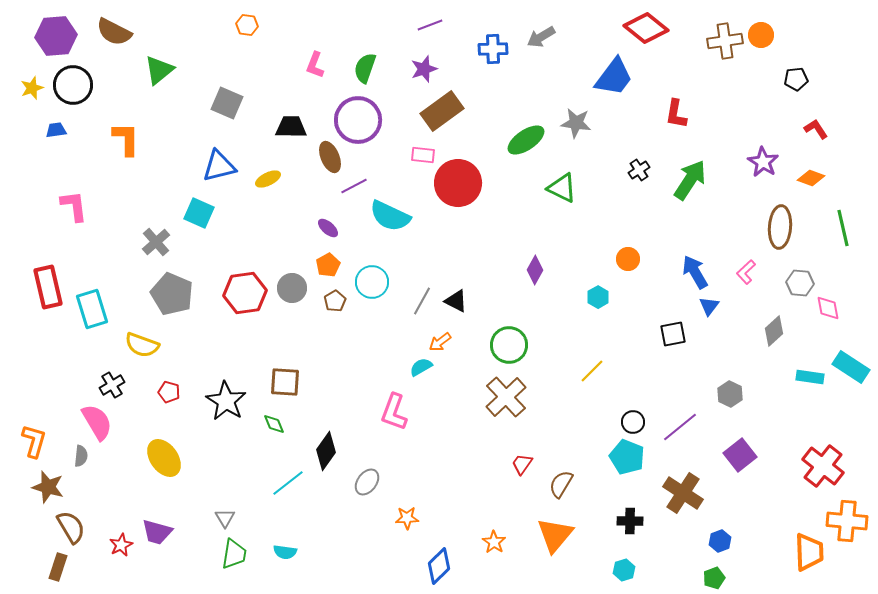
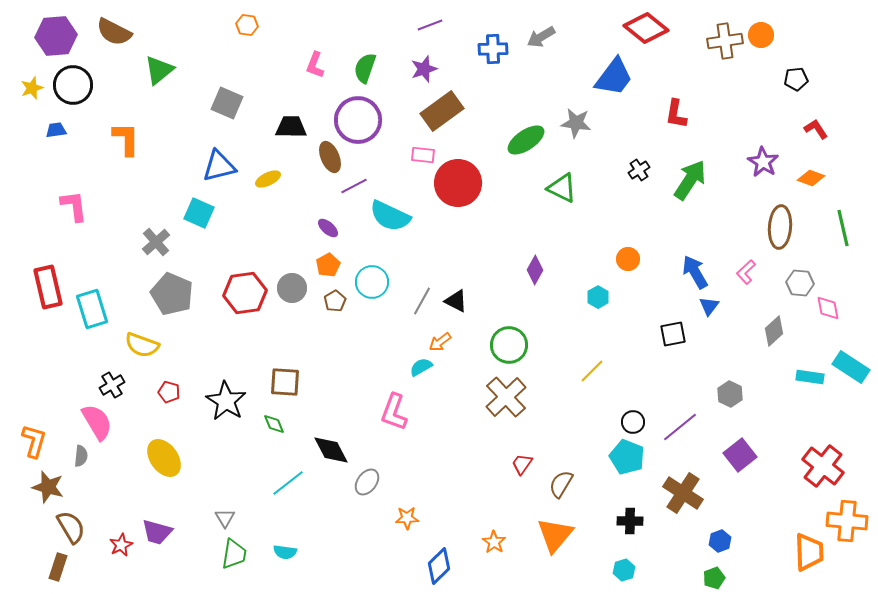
black diamond at (326, 451): moved 5 px right, 1 px up; rotated 63 degrees counterclockwise
